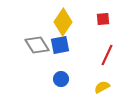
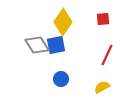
blue square: moved 4 px left
